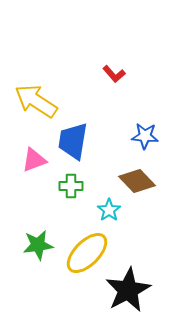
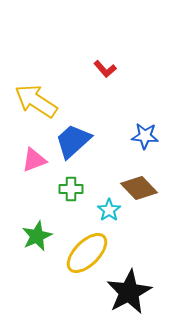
red L-shape: moved 9 px left, 5 px up
blue trapezoid: rotated 39 degrees clockwise
brown diamond: moved 2 px right, 7 px down
green cross: moved 3 px down
green star: moved 1 px left, 9 px up; rotated 16 degrees counterclockwise
black star: moved 1 px right, 2 px down
